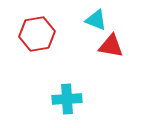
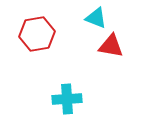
cyan triangle: moved 2 px up
